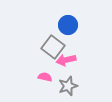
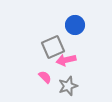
blue circle: moved 7 px right
gray square: rotated 30 degrees clockwise
pink semicircle: rotated 32 degrees clockwise
